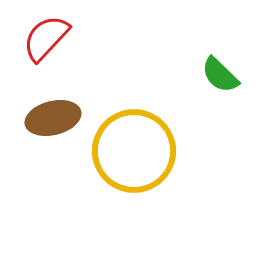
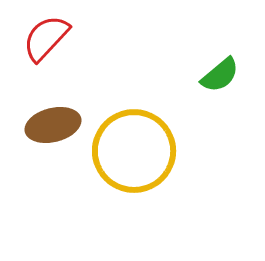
green semicircle: rotated 84 degrees counterclockwise
brown ellipse: moved 7 px down
